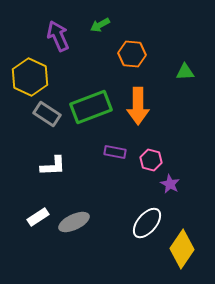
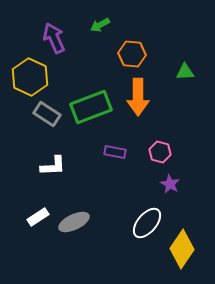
purple arrow: moved 4 px left, 2 px down
orange arrow: moved 9 px up
pink hexagon: moved 9 px right, 8 px up
